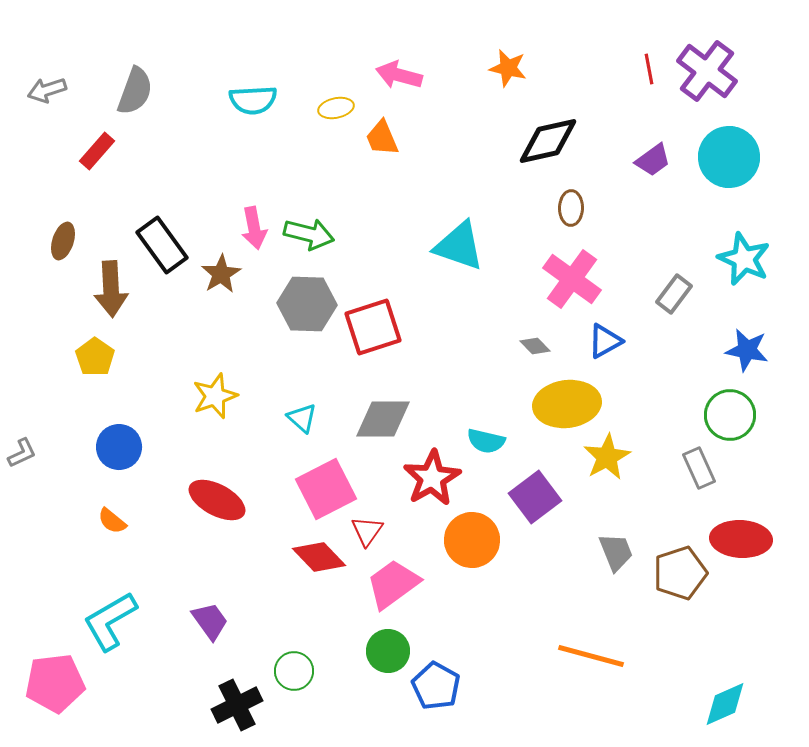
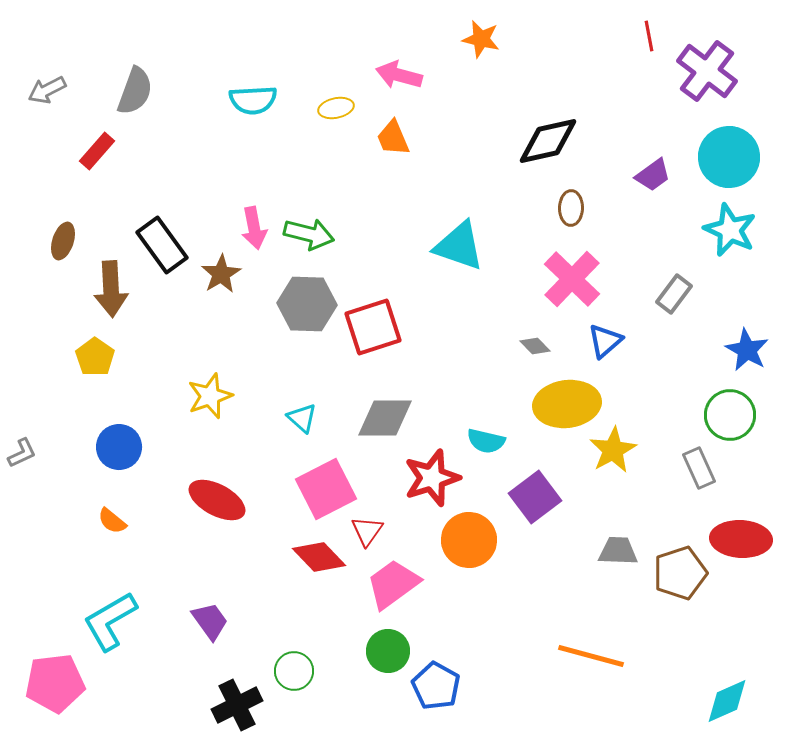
orange star at (508, 68): moved 27 px left, 29 px up
red line at (649, 69): moved 33 px up
gray arrow at (47, 90): rotated 9 degrees counterclockwise
orange trapezoid at (382, 138): moved 11 px right
purple trapezoid at (653, 160): moved 15 px down
cyan star at (744, 259): moved 14 px left, 29 px up
pink cross at (572, 279): rotated 8 degrees clockwise
blue triangle at (605, 341): rotated 12 degrees counterclockwise
blue star at (747, 350): rotated 18 degrees clockwise
yellow star at (215, 396): moved 5 px left
gray diamond at (383, 419): moved 2 px right, 1 px up
yellow star at (607, 457): moved 6 px right, 7 px up
red star at (432, 478): rotated 12 degrees clockwise
orange circle at (472, 540): moved 3 px left
gray trapezoid at (616, 552): moved 2 px right, 1 px up; rotated 66 degrees counterclockwise
cyan diamond at (725, 704): moved 2 px right, 3 px up
